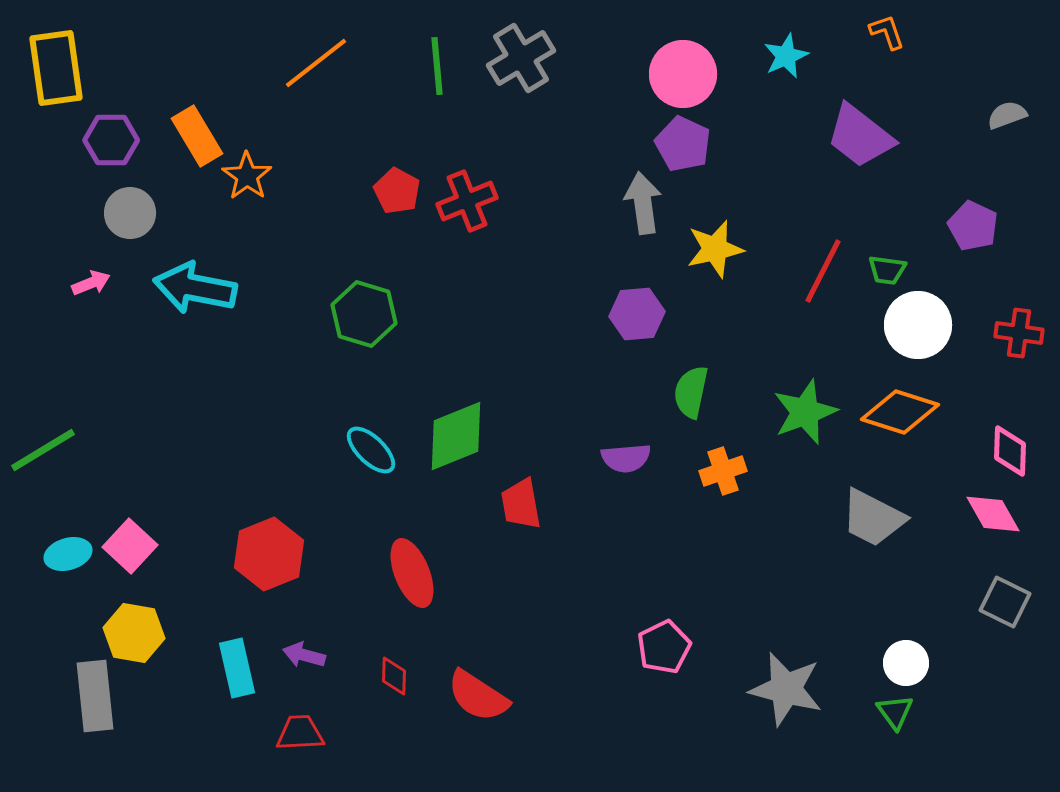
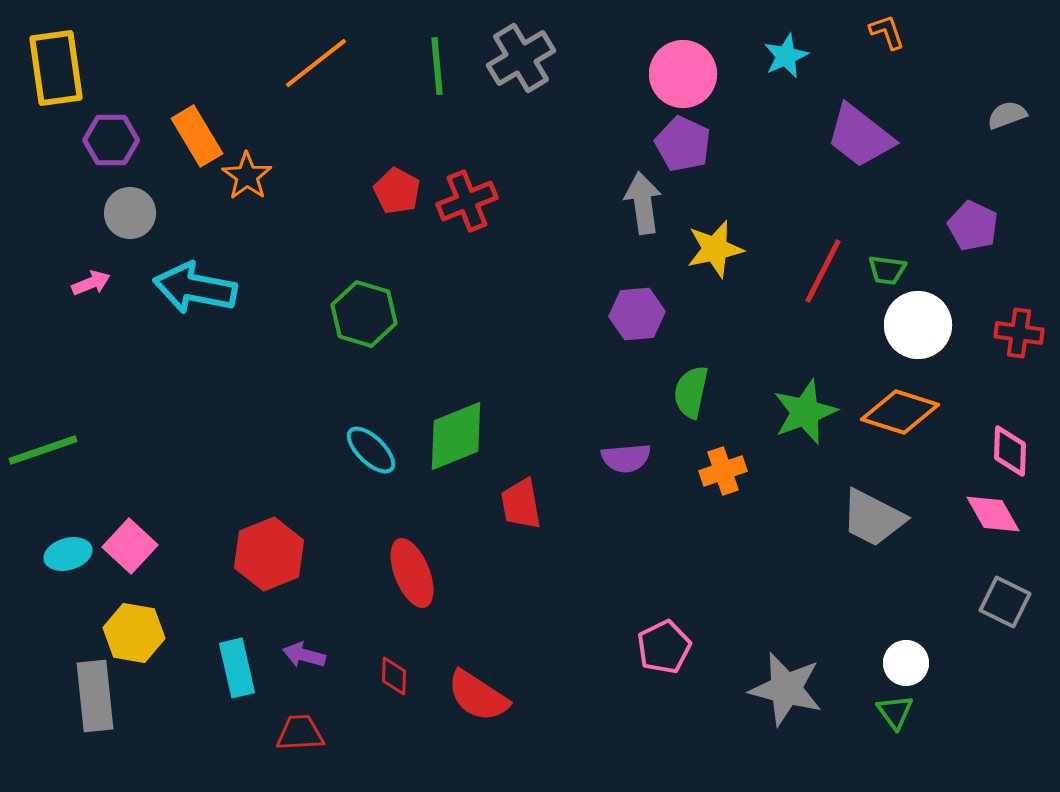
green line at (43, 450): rotated 12 degrees clockwise
